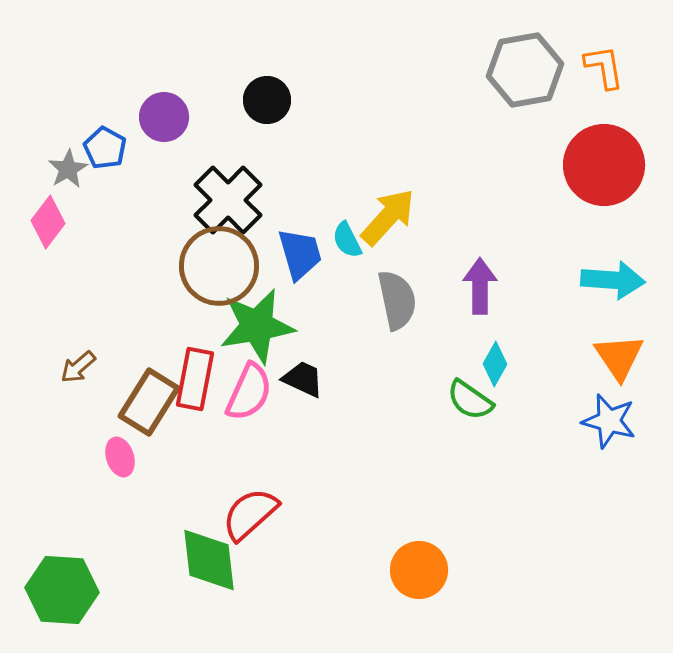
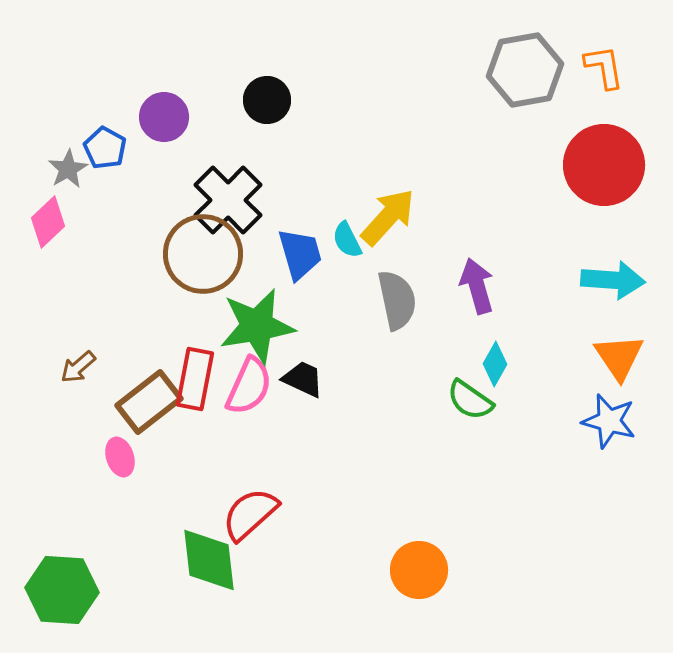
pink diamond: rotated 9 degrees clockwise
brown circle: moved 16 px left, 12 px up
purple arrow: moved 3 px left; rotated 16 degrees counterclockwise
pink semicircle: moved 6 px up
brown rectangle: rotated 20 degrees clockwise
